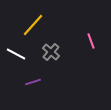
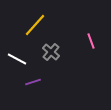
yellow line: moved 2 px right
white line: moved 1 px right, 5 px down
